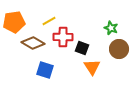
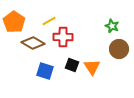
orange pentagon: rotated 30 degrees counterclockwise
green star: moved 1 px right, 2 px up
black square: moved 10 px left, 17 px down
blue square: moved 1 px down
